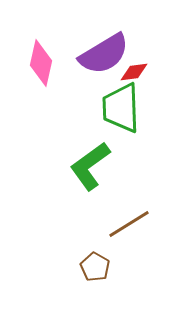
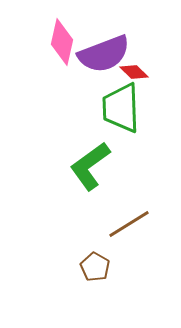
purple semicircle: rotated 10 degrees clockwise
pink diamond: moved 21 px right, 21 px up
red diamond: rotated 52 degrees clockwise
